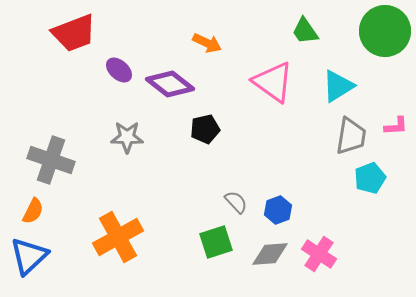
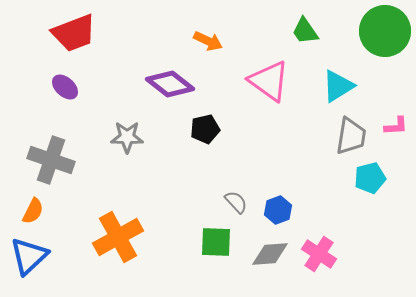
orange arrow: moved 1 px right, 2 px up
purple ellipse: moved 54 px left, 17 px down
pink triangle: moved 4 px left, 1 px up
cyan pentagon: rotated 8 degrees clockwise
green square: rotated 20 degrees clockwise
